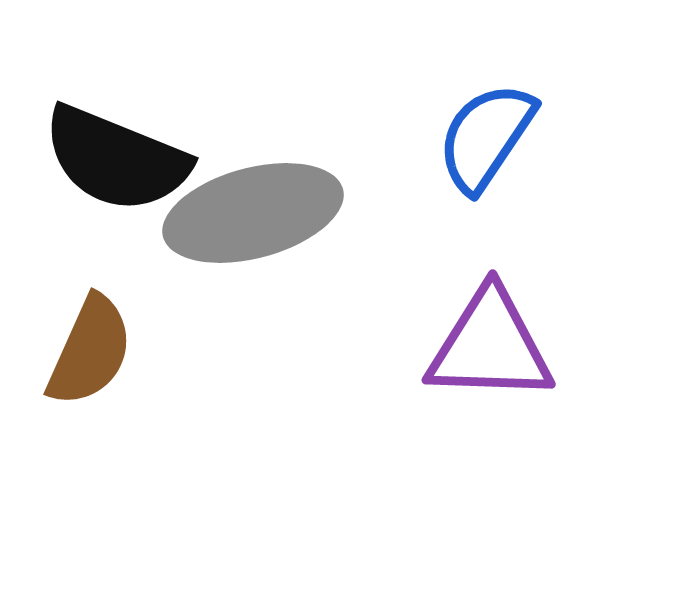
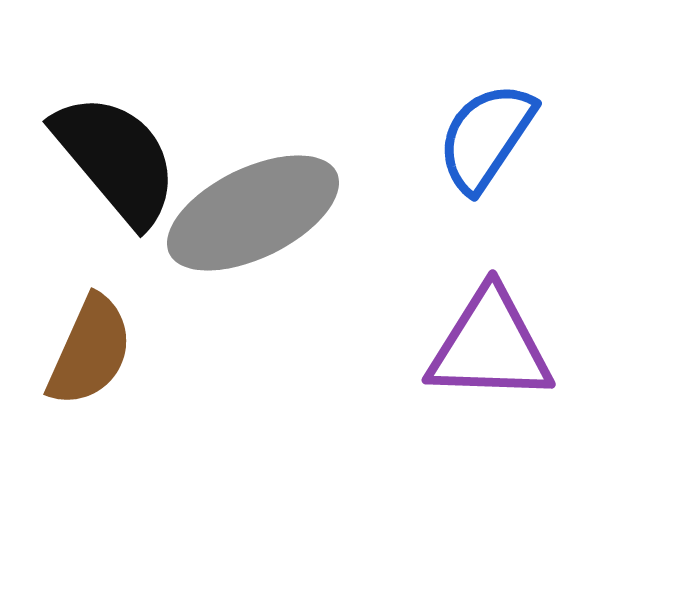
black semicircle: rotated 152 degrees counterclockwise
gray ellipse: rotated 11 degrees counterclockwise
